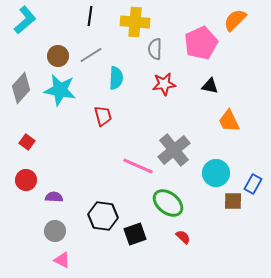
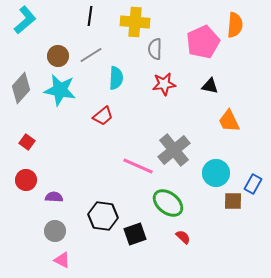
orange semicircle: moved 5 px down; rotated 140 degrees clockwise
pink pentagon: moved 2 px right, 1 px up
red trapezoid: rotated 65 degrees clockwise
